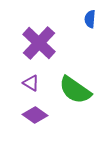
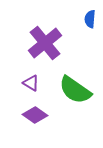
purple cross: moved 6 px right; rotated 8 degrees clockwise
